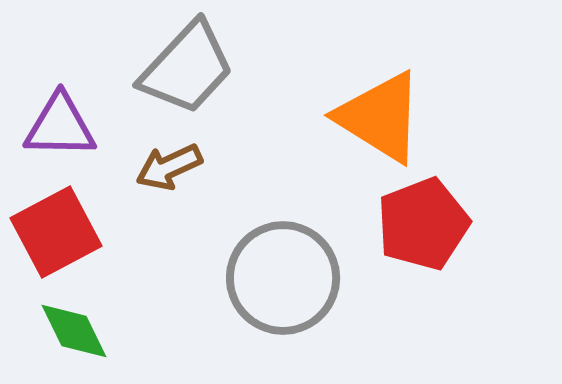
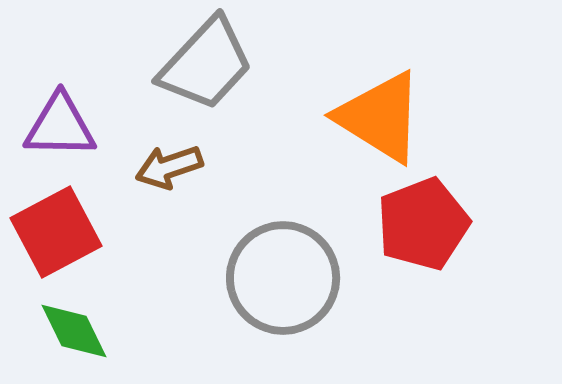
gray trapezoid: moved 19 px right, 4 px up
brown arrow: rotated 6 degrees clockwise
